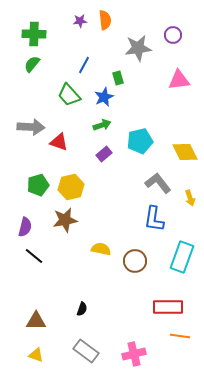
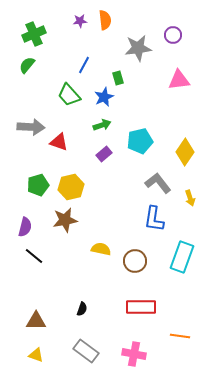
green cross: rotated 25 degrees counterclockwise
green semicircle: moved 5 px left, 1 px down
yellow diamond: rotated 60 degrees clockwise
red rectangle: moved 27 px left
pink cross: rotated 25 degrees clockwise
